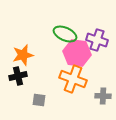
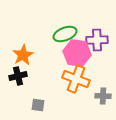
green ellipse: rotated 45 degrees counterclockwise
purple cross: rotated 20 degrees counterclockwise
orange star: rotated 15 degrees counterclockwise
orange cross: moved 3 px right
gray square: moved 1 px left, 5 px down
